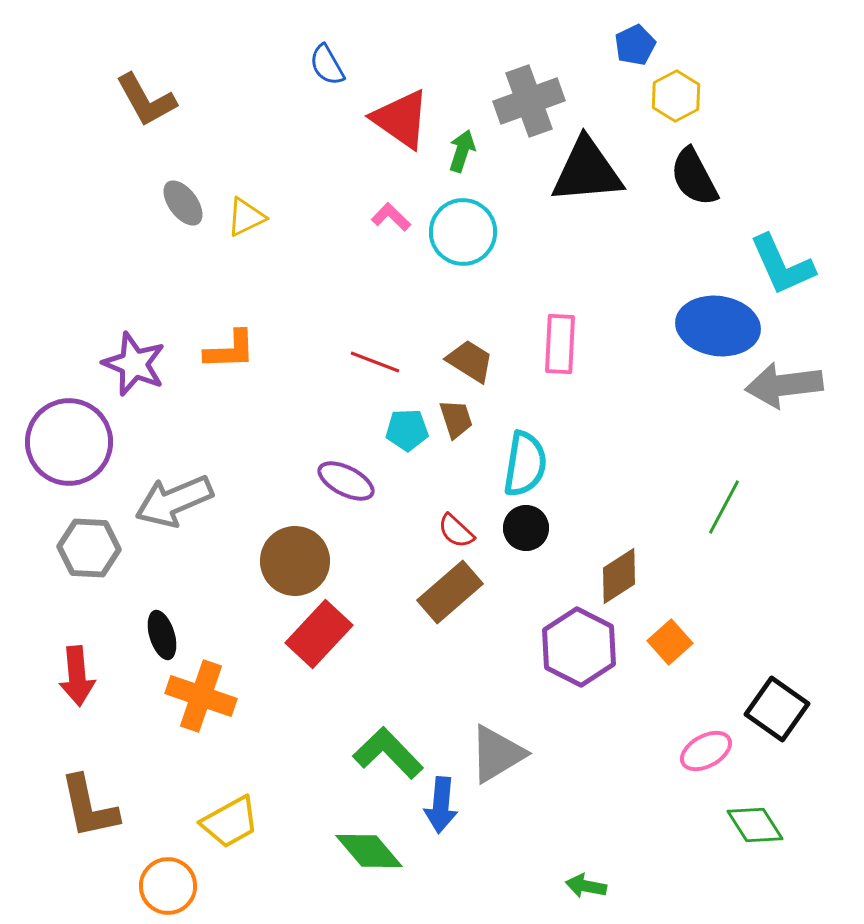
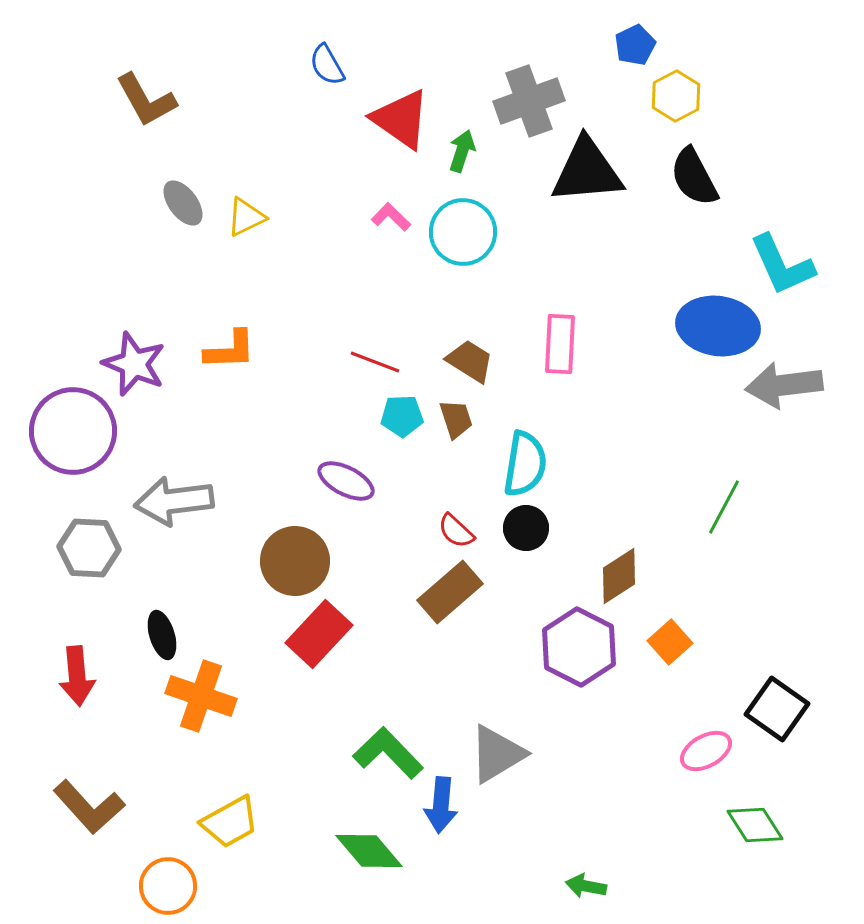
cyan pentagon at (407, 430): moved 5 px left, 14 px up
purple circle at (69, 442): moved 4 px right, 11 px up
gray arrow at (174, 501): rotated 16 degrees clockwise
brown L-shape at (89, 807): rotated 30 degrees counterclockwise
